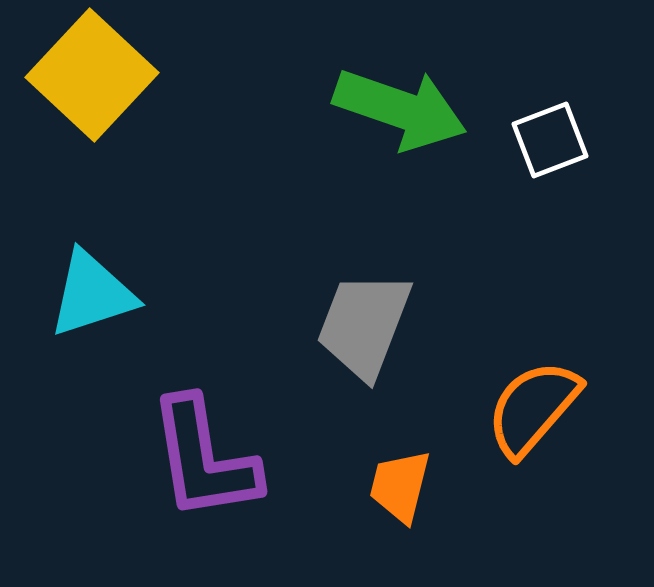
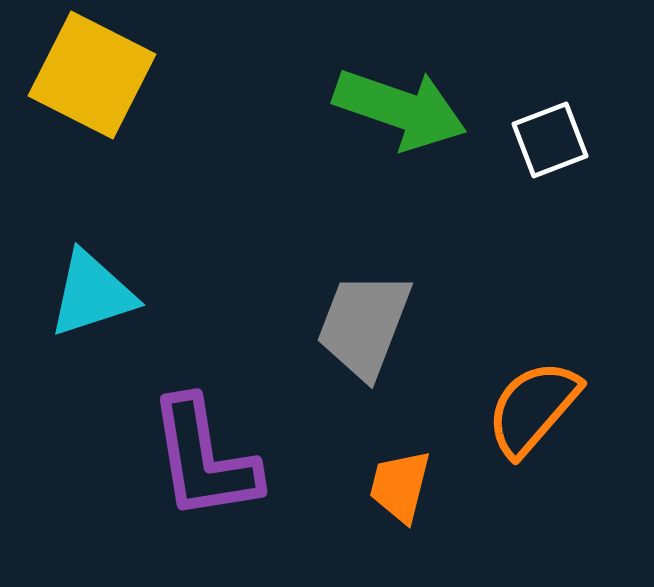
yellow square: rotated 16 degrees counterclockwise
